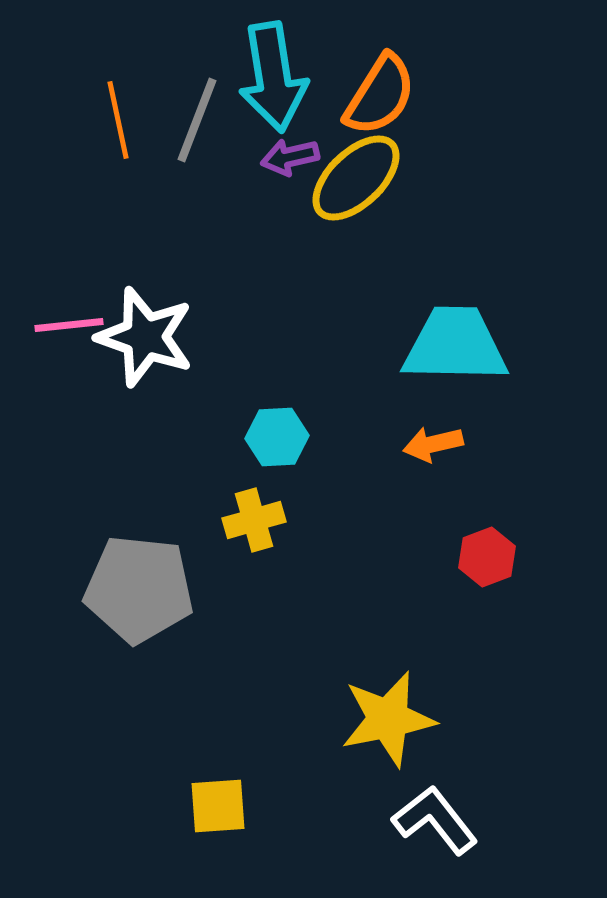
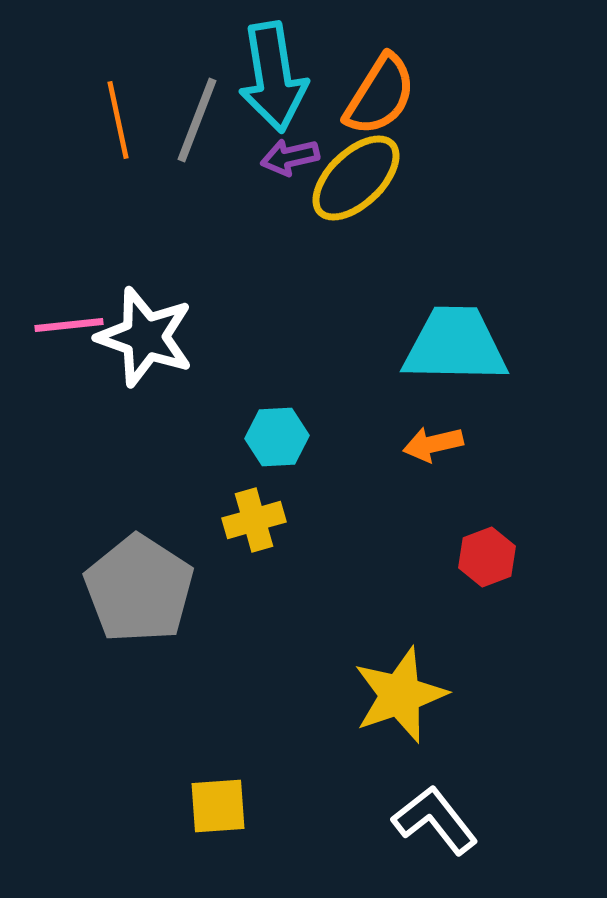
gray pentagon: rotated 27 degrees clockwise
yellow star: moved 12 px right, 24 px up; rotated 8 degrees counterclockwise
